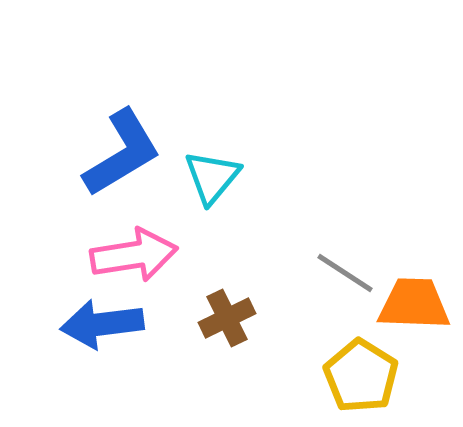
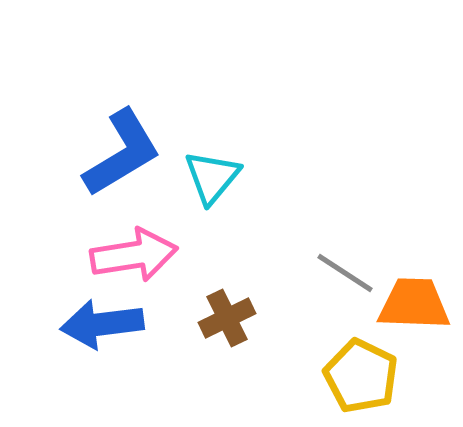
yellow pentagon: rotated 6 degrees counterclockwise
